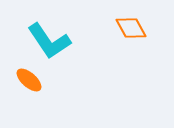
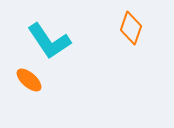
orange diamond: rotated 48 degrees clockwise
